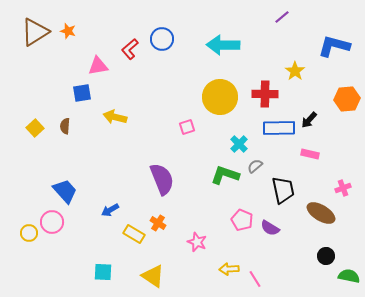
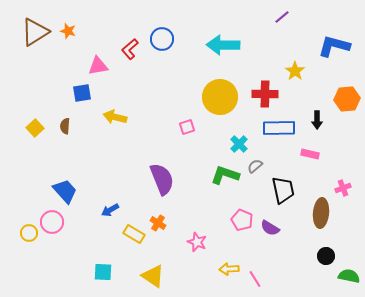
black arrow at (309, 120): moved 8 px right; rotated 42 degrees counterclockwise
brown ellipse at (321, 213): rotated 64 degrees clockwise
